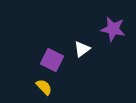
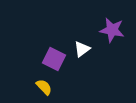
purple star: moved 1 px left, 1 px down
purple square: moved 2 px right, 1 px up
